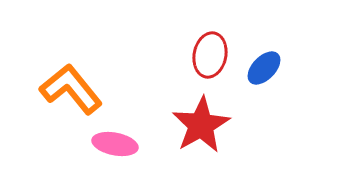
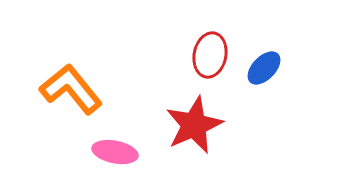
red star: moved 7 px left; rotated 6 degrees clockwise
pink ellipse: moved 8 px down
